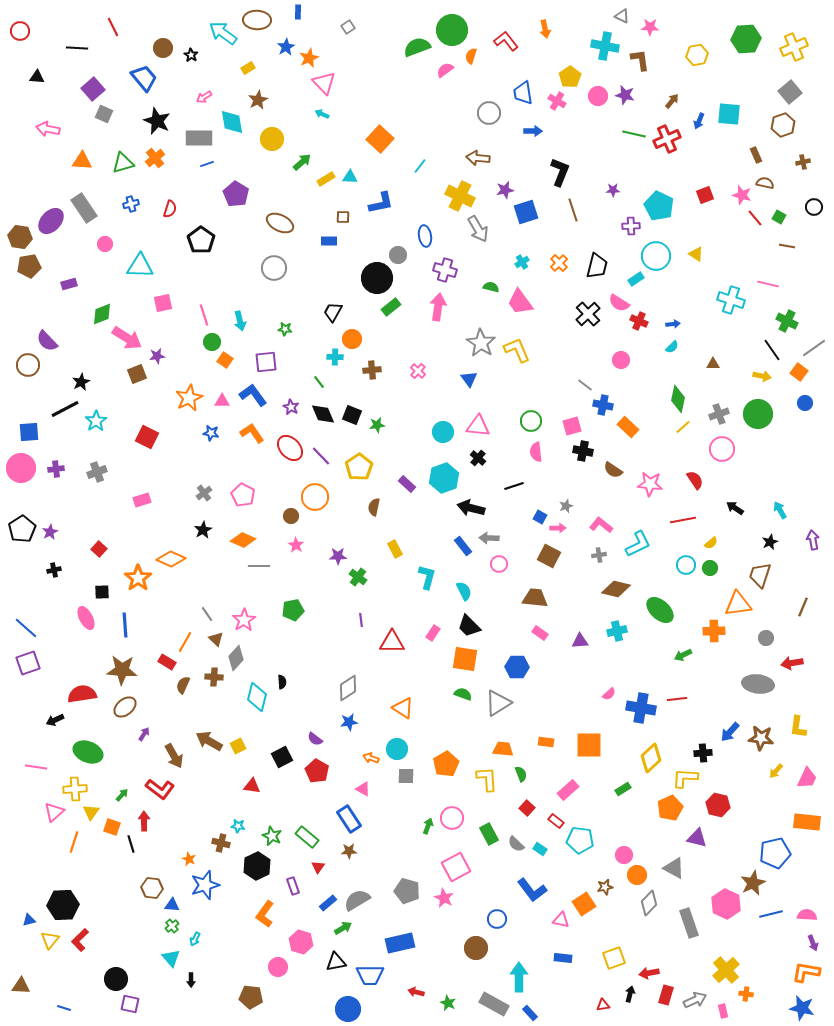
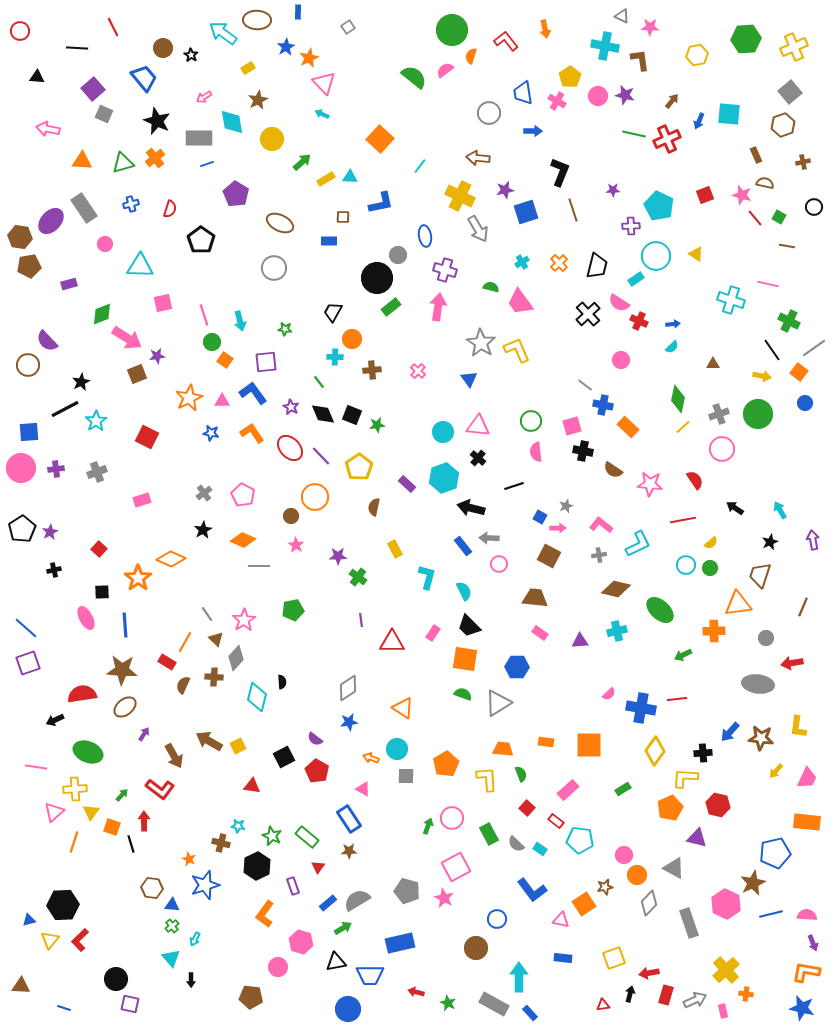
green semicircle at (417, 47): moved 3 px left, 30 px down; rotated 60 degrees clockwise
green cross at (787, 321): moved 2 px right
blue L-shape at (253, 395): moved 2 px up
black square at (282, 757): moved 2 px right
yellow diamond at (651, 758): moved 4 px right, 7 px up; rotated 12 degrees counterclockwise
